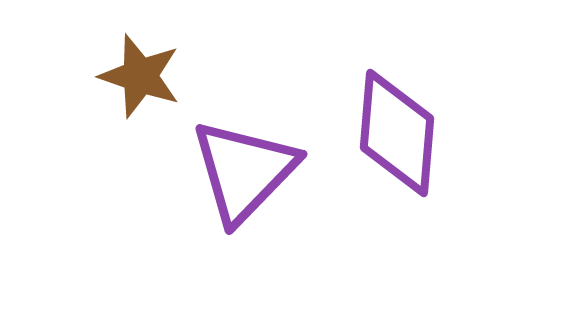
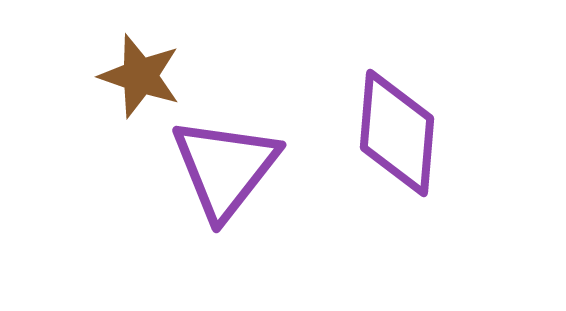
purple triangle: moved 19 px left, 3 px up; rotated 6 degrees counterclockwise
